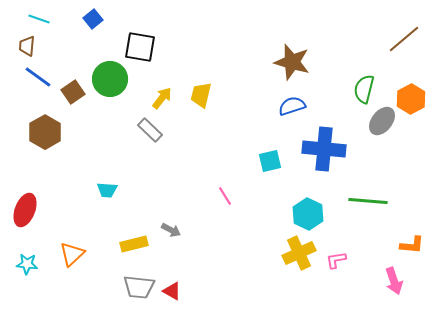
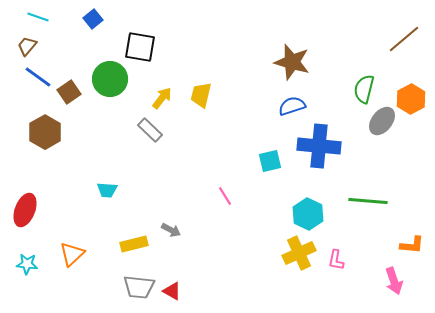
cyan line: moved 1 px left, 2 px up
brown trapezoid: rotated 35 degrees clockwise
brown square: moved 4 px left
blue cross: moved 5 px left, 3 px up
pink L-shape: rotated 70 degrees counterclockwise
